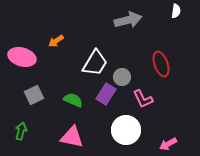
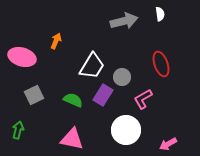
white semicircle: moved 16 px left, 3 px down; rotated 16 degrees counterclockwise
gray arrow: moved 4 px left, 1 px down
orange arrow: rotated 147 degrees clockwise
white trapezoid: moved 3 px left, 3 px down
purple rectangle: moved 3 px left, 1 px down
pink L-shape: rotated 85 degrees clockwise
green arrow: moved 3 px left, 1 px up
pink triangle: moved 2 px down
